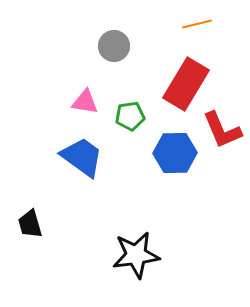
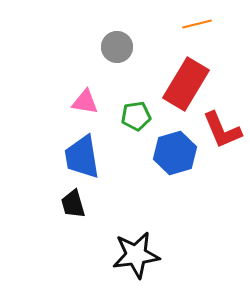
gray circle: moved 3 px right, 1 px down
green pentagon: moved 6 px right
blue hexagon: rotated 15 degrees counterclockwise
blue trapezoid: rotated 135 degrees counterclockwise
black trapezoid: moved 43 px right, 20 px up
